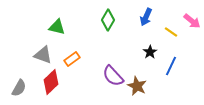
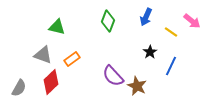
green diamond: moved 1 px down; rotated 10 degrees counterclockwise
